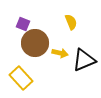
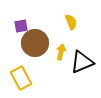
purple square: moved 2 px left, 2 px down; rotated 32 degrees counterclockwise
yellow arrow: moved 1 px right, 1 px up; rotated 91 degrees counterclockwise
black triangle: moved 2 px left, 2 px down
yellow rectangle: rotated 15 degrees clockwise
